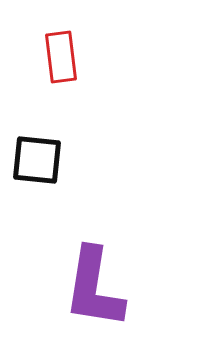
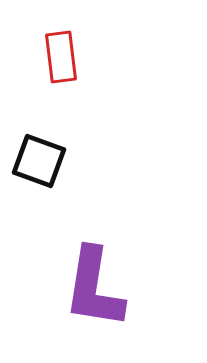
black square: moved 2 px right, 1 px down; rotated 14 degrees clockwise
